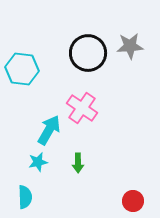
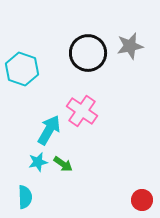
gray star: rotated 8 degrees counterclockwise
cyan hexagon: rotated 12 degrees clockwise
pink cross: moved 3 px down
green arrow: moved 15 px left, 1 px down; rotated 54 degrees counterclockwise
red circle: moved 9 px right, 1 px up
